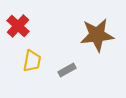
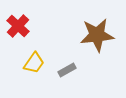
yellow trapezoid: moved 2 px right, 2 px down; rotated 25 degrees clockwise
